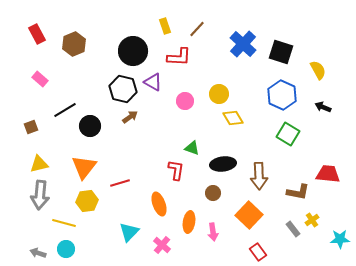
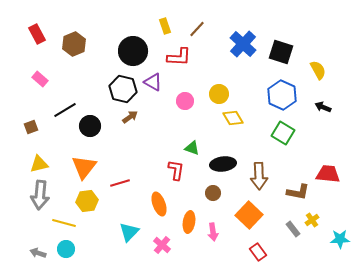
green square at (288, 134): moved 5 px left, 1 px up
